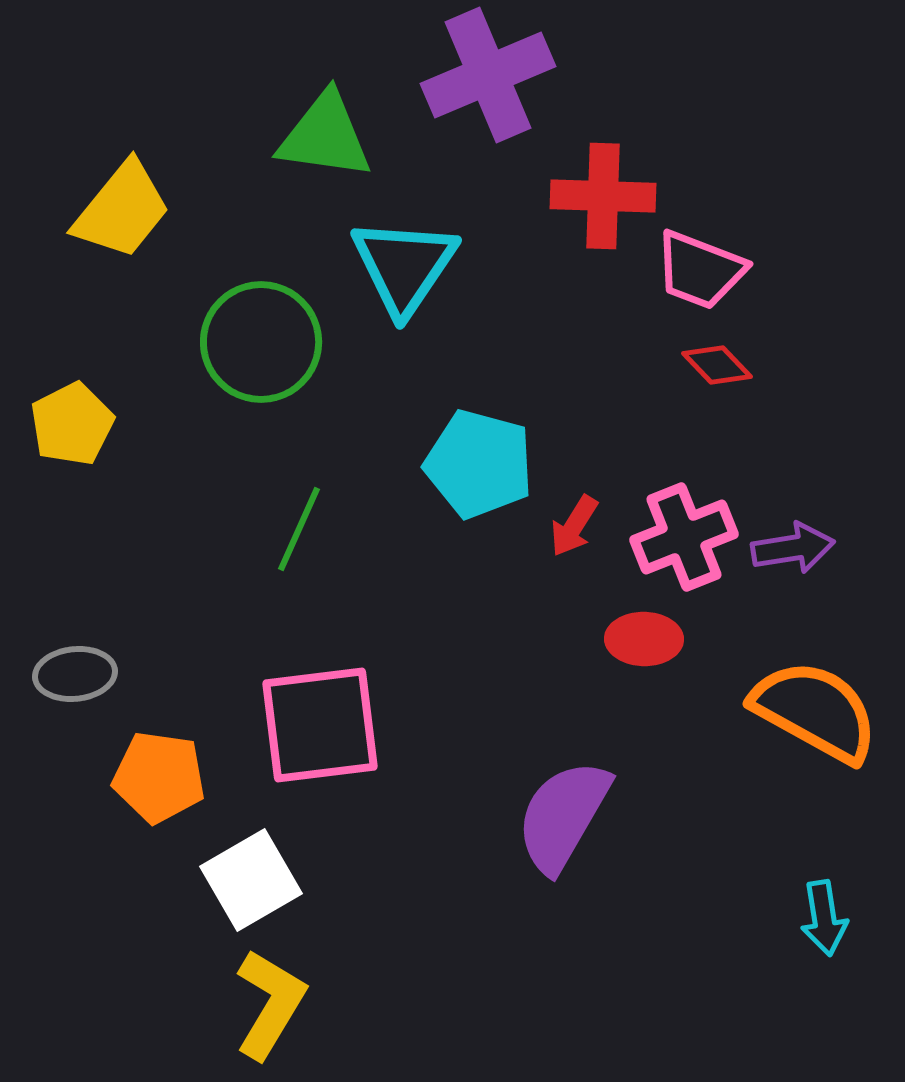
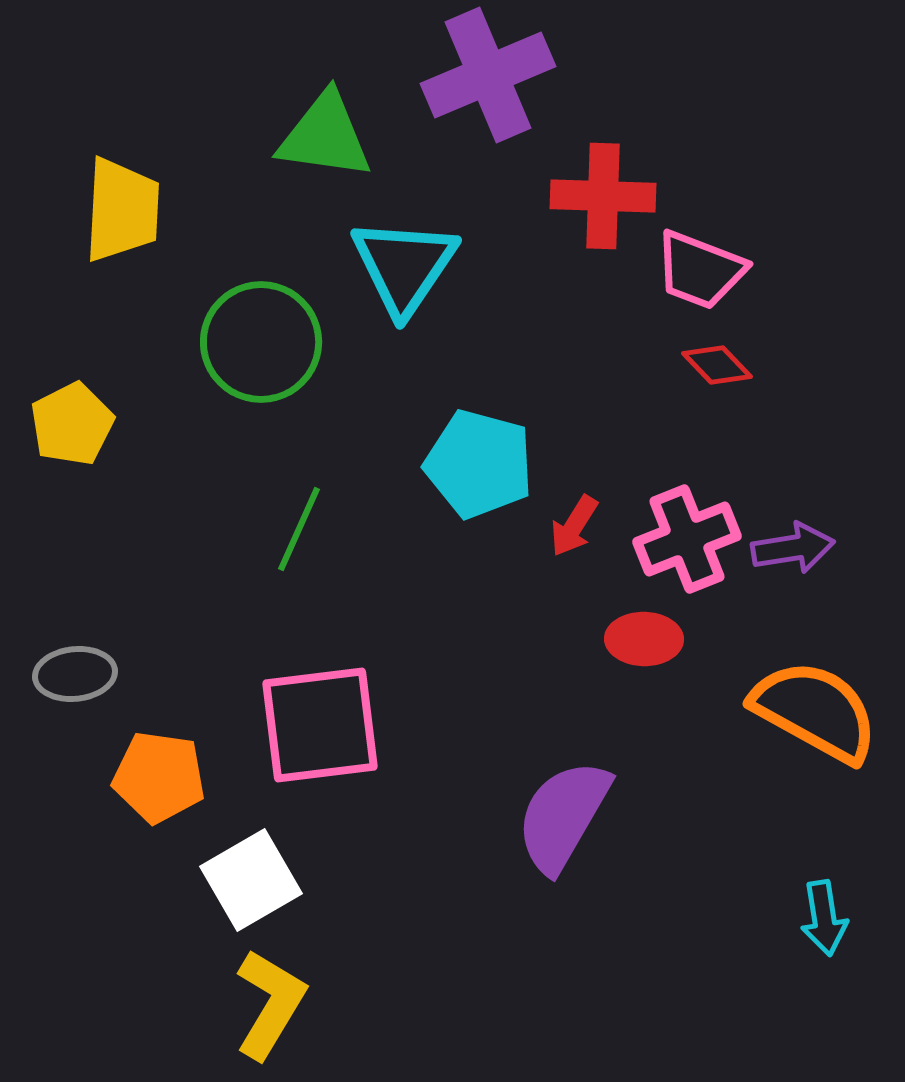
yellow trapezoid: rotated 36 degrees counterclockwise
pink cross: moved 3 px right, 2 px down
